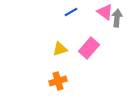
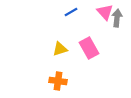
pink triangle: rotated 12 degrees clockwise
pink rectangle: rotated 70 degrees counterclockwise
orange cross: rotated 24 degrees clockwise
